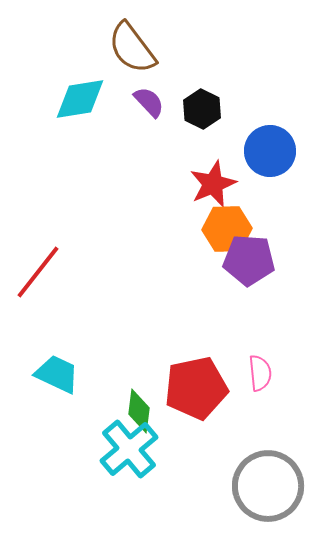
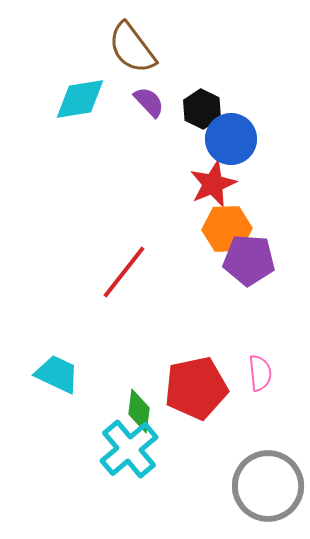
blue circle: moved 39 px left, 12 px up
red line: moved 86 px right
